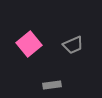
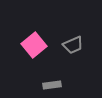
pink square: moved 5 px right, 1 px down
